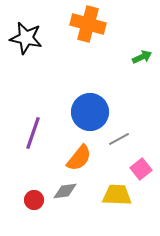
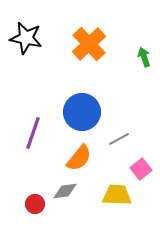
orange cross: moved 1 px right, 20 px down; rotated 32 degrees clockwise
green arrow: moved 2 px right; rotated 84 degrees counterclockwise
blue circle: moved 8 px left
red circle: moved 1 px right, 4 px down
